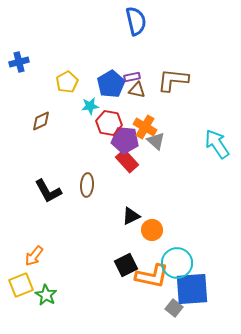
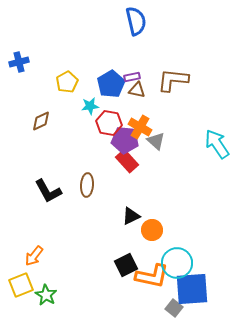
orange cross: moved 5 px left
